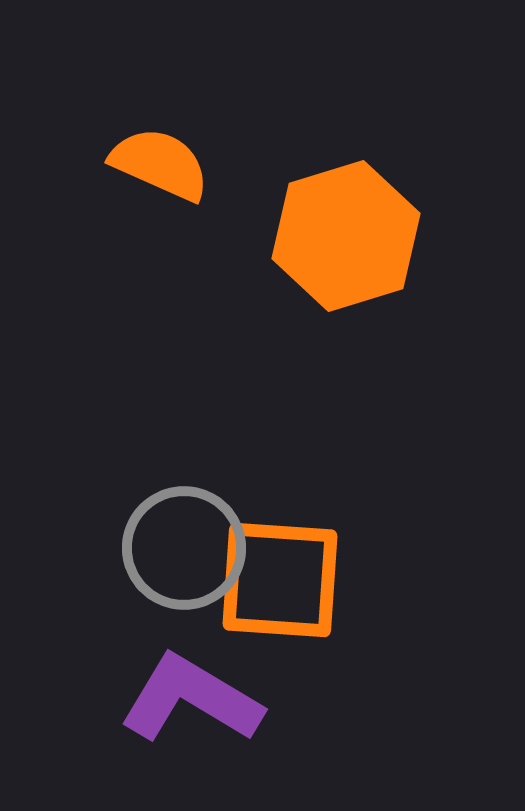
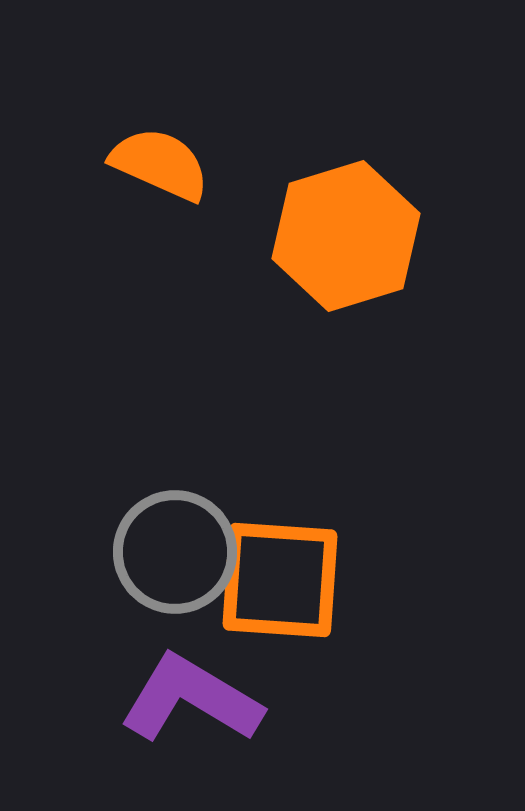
gray circle: moved 9 px left, 4 px down
